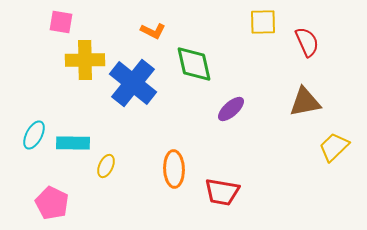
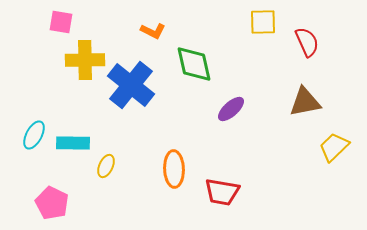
blue cross: moved 2 px left, 2 px down
